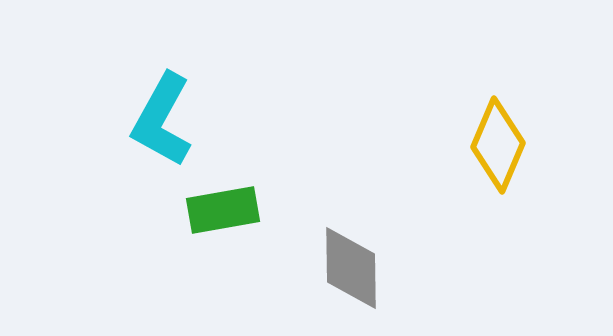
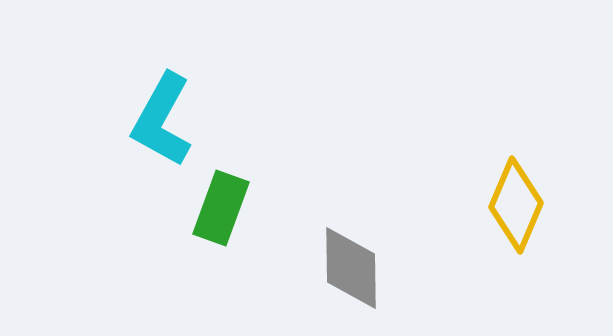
yellow diamond: moved 18 px right, 60 px down
green rectangle: moved 2 px left, 2 px up; rotated 60 degrees counterclockwise
